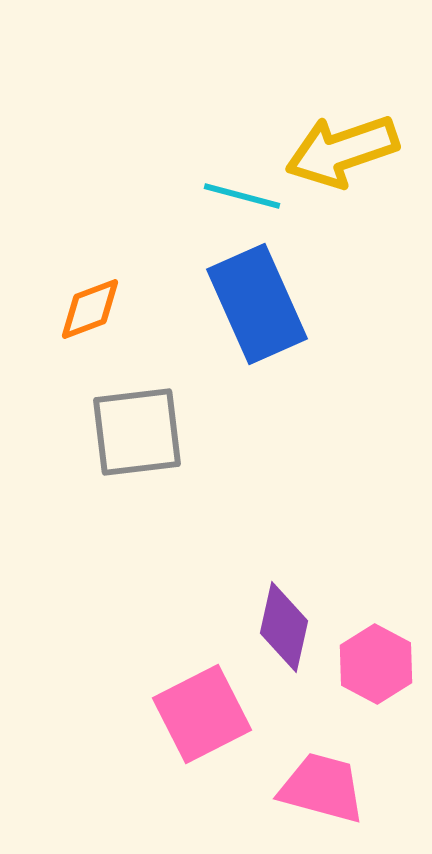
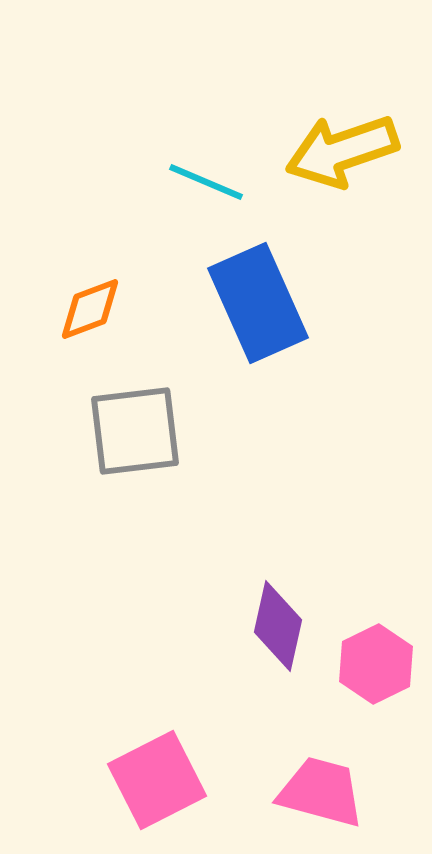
cyan line: moved 36 px left, 14 px up; rotated 8 degrees clockwise
blue rectangle: moved 1 px right, 1 px up
gray square: moved 2 px left, 1 px up
purple diamond: moved 6 px left, 1 px up
pink hexagon: rotated 6 degrees clockwise
pink square: moved 45 px left, 66 px down
pink trapezoid: moved 1 px left, 4 px down
